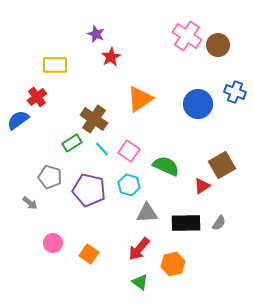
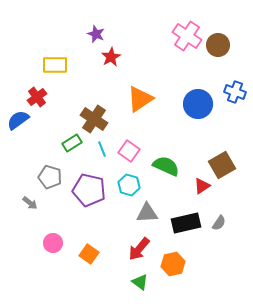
cyan line: rotated 21 degrees clockwise
black rectangle: rotated 12 degrees counterclockwise
